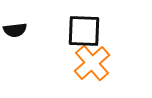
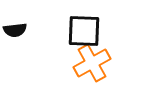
orange cross: rotated 12 degrees clockwise
